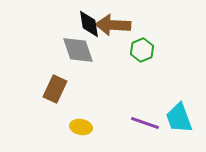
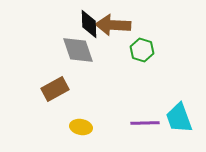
black diamond: rotated 8 degrees clockwise
green hexagon: rotated 20 degrees counterclockwise
brown rectangle: rotated 36 degrees clockwise
purple line: rotated 20 degrees counterclockwise
